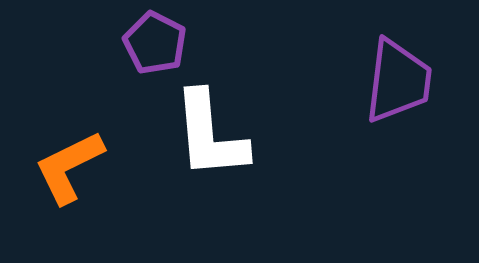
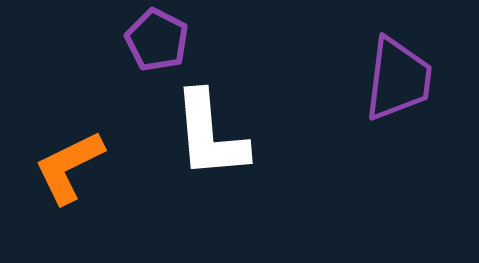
purple pentagon: moved 2 px right, 3 px up
purple trapezoid: moved 2 px up
